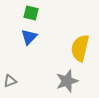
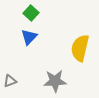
green square: rotated 28 degrees clockwise
gray star: moved 12 px left; rotated 15 degrees clockwise
